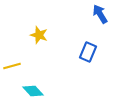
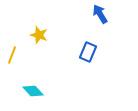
yellow line: moved 11 px up; rotated 54 degrees counterclockwise
